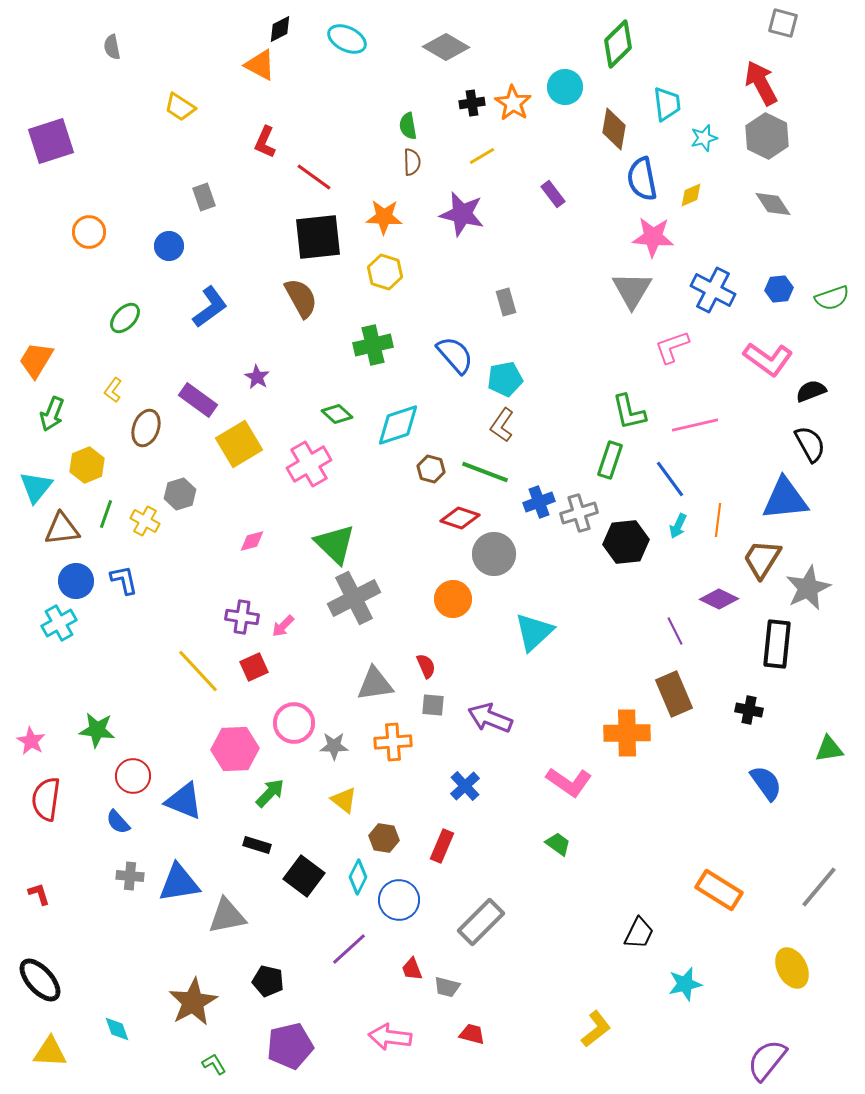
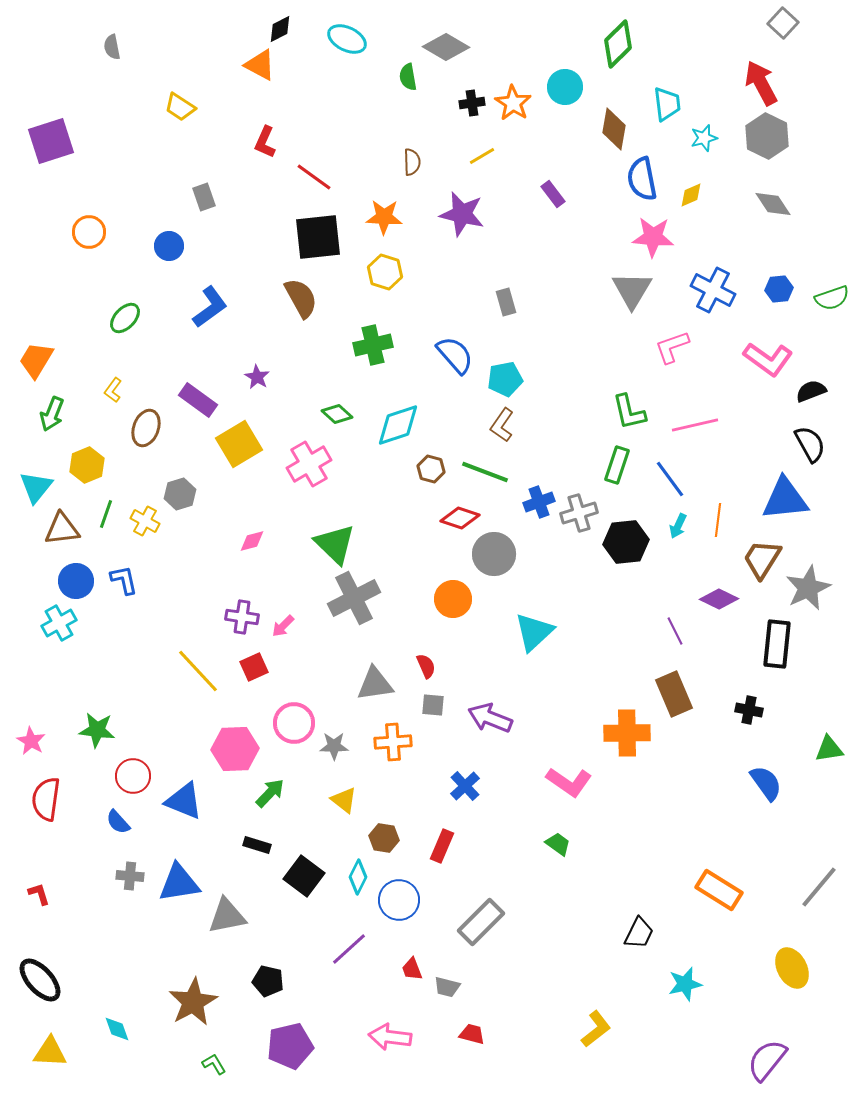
gray square at (783, 23): rotated 28 degrees clockwise
green semicircle at (408, 126): moved 49 px up
green rectangle at (610, 460): moved 7 px right, 5 px down
